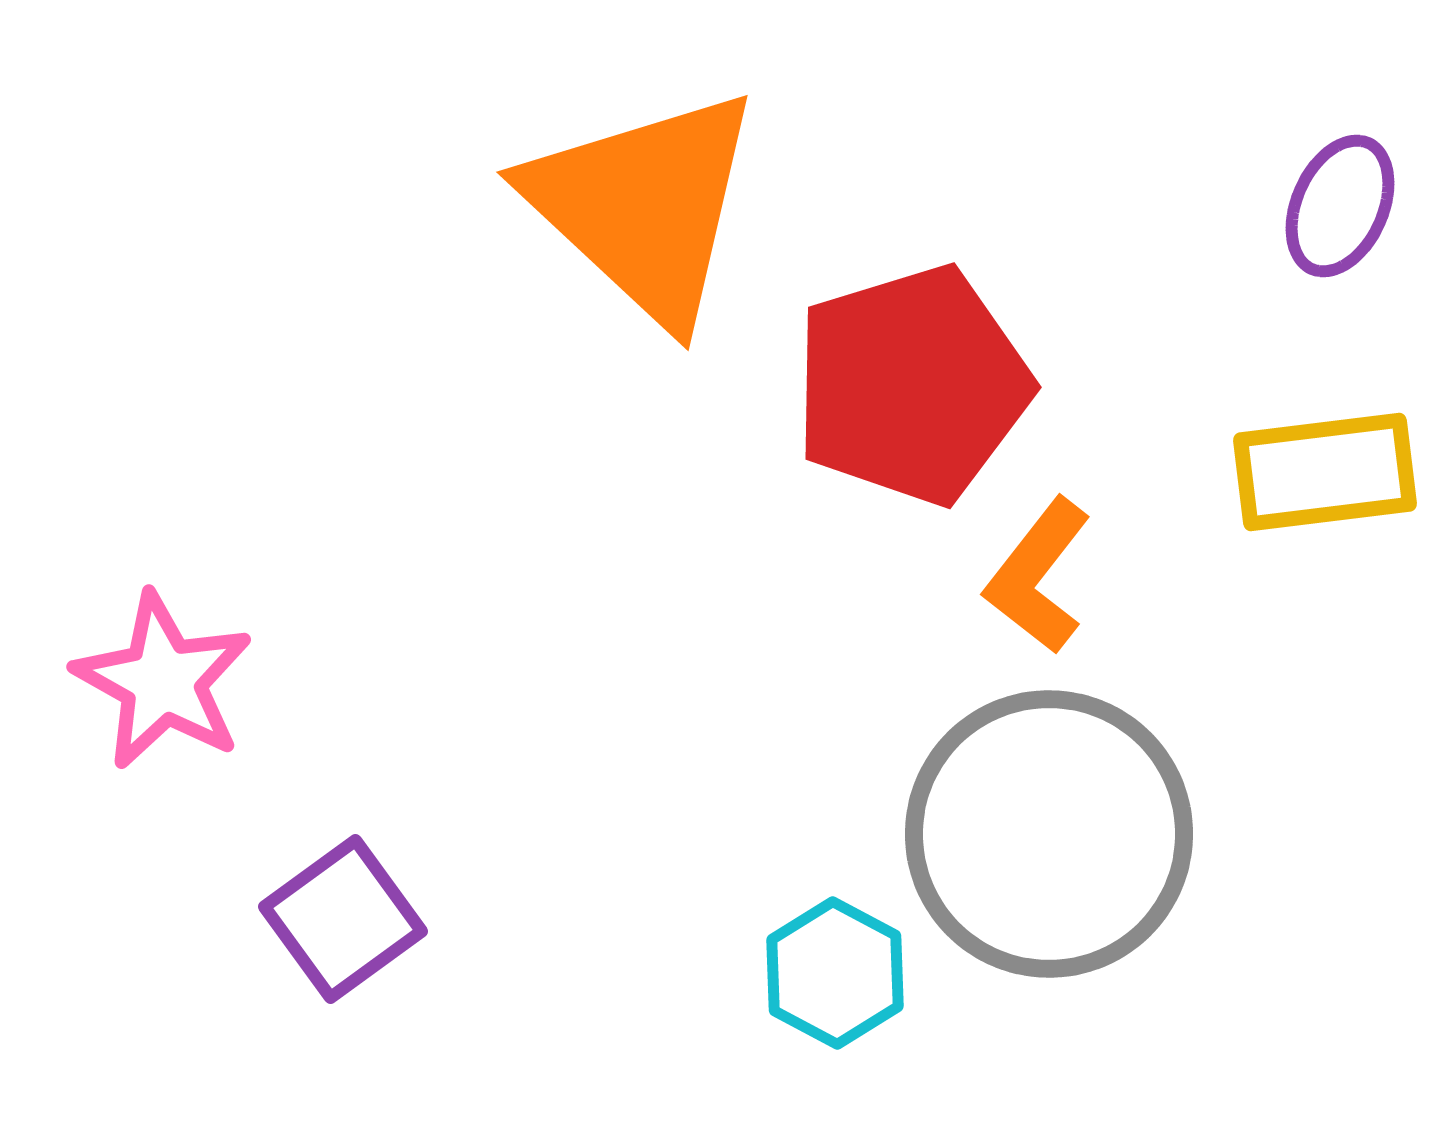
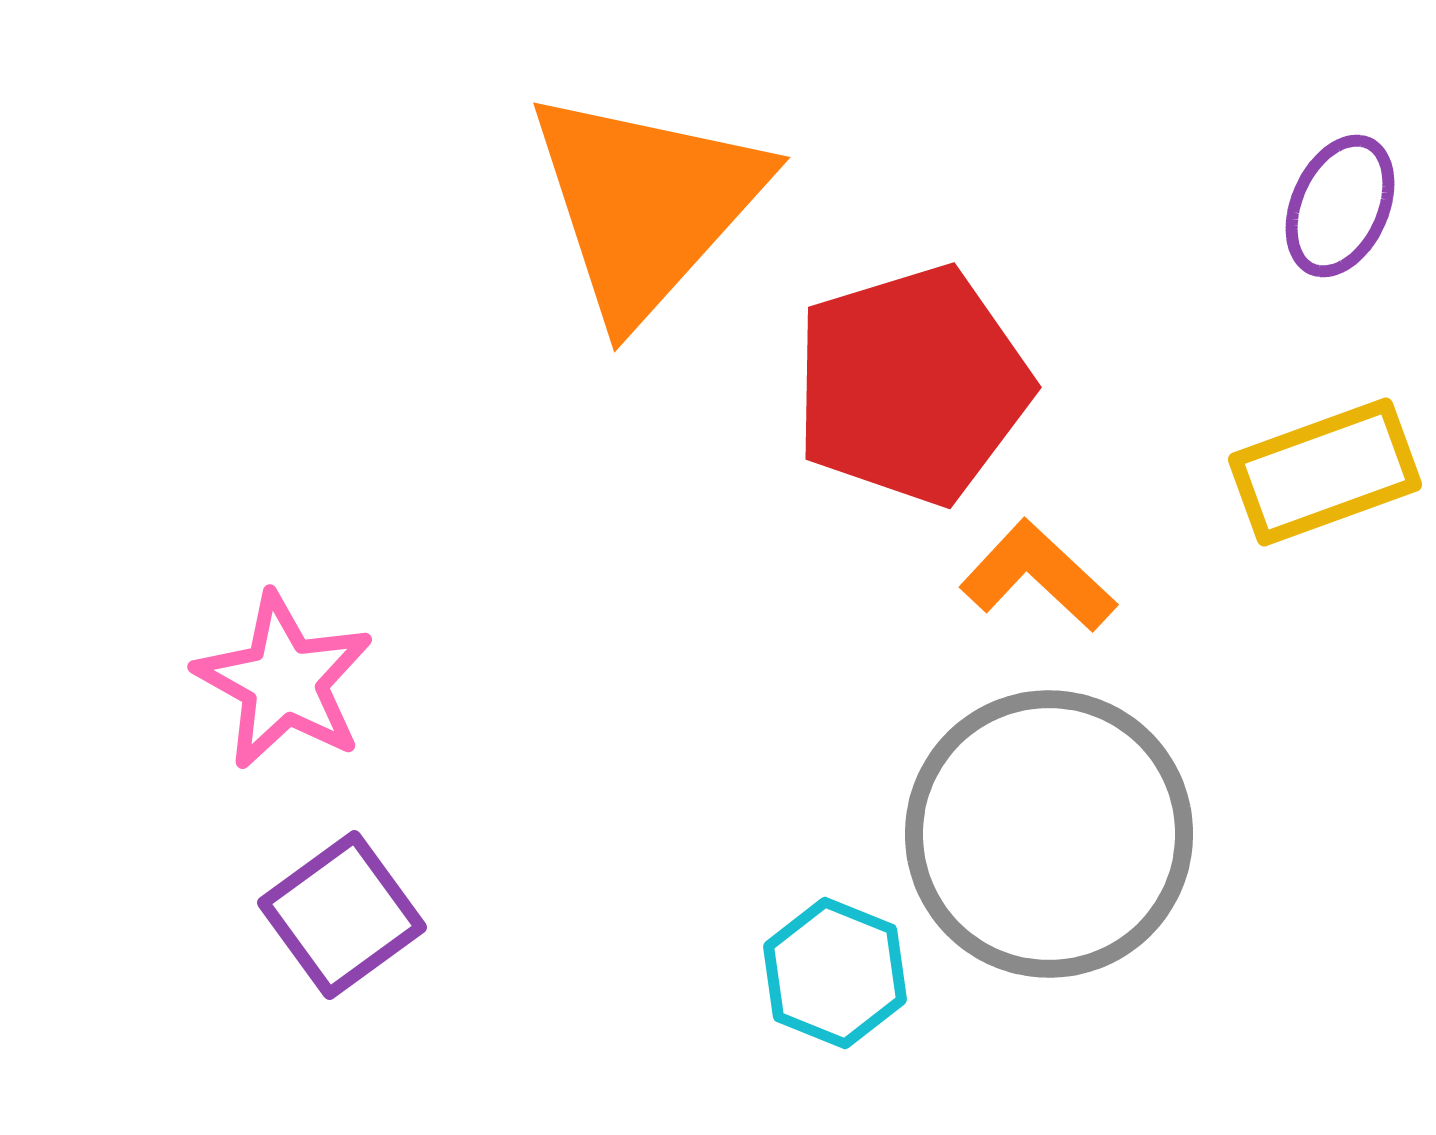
orange triangle: moved 2 px right, 2 px up; rotated 29 degrees clockwise
yellow rectangle: rotated 13 degrees counterclockwise
orange L-shape: rotated 95 degrees clockwise
pink star: moved 121 px right
purple square: moved 1 px left, 4 px up
cyan hexagon: rotated 6 degrees counterclockwise
